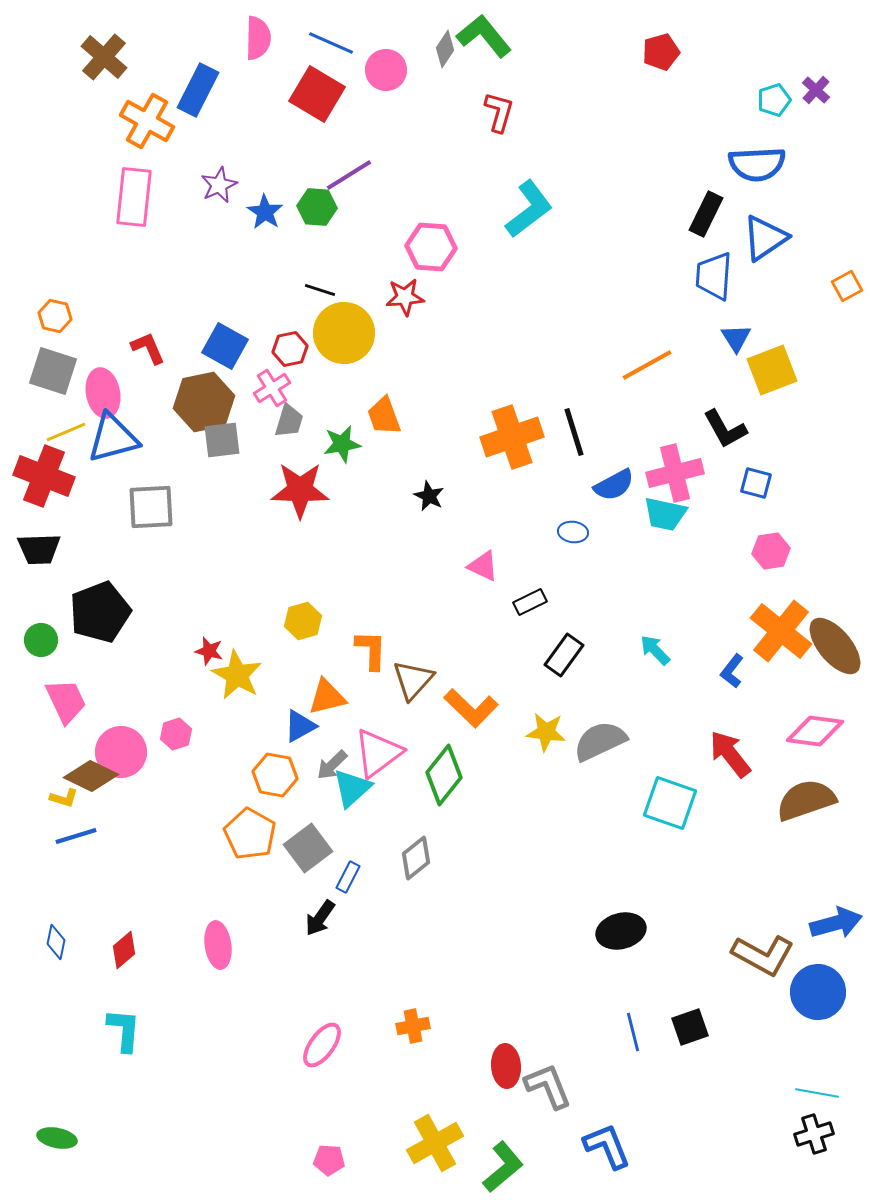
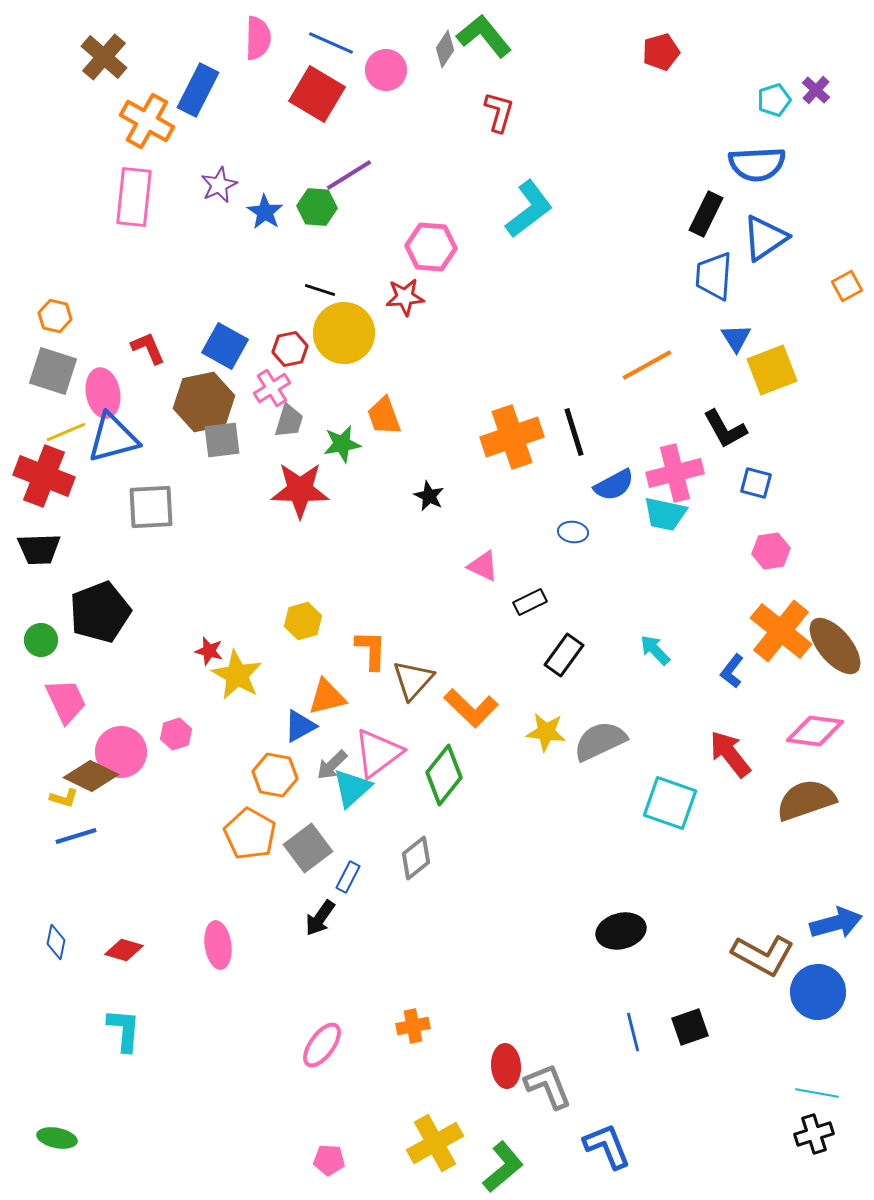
red diamond at (124, 950): rotated 57 degrees clockwise
